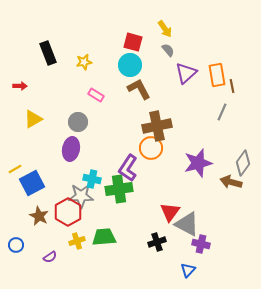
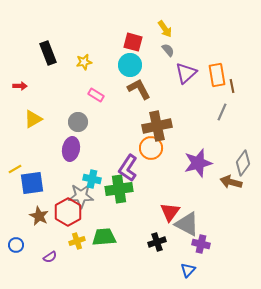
blue square: rotated 20 degrees clockwise
